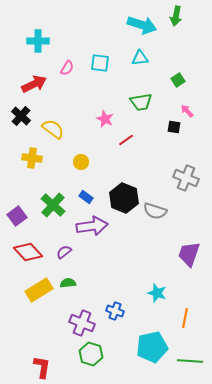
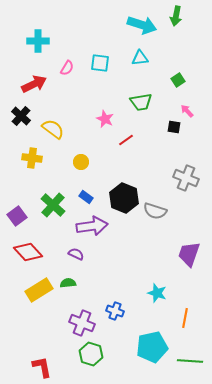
purple semicircle: moved 12 px right, 2 px down; rotated 63 degrees clockwise
red L-shape: rotated 20 degrees counterclockwise
